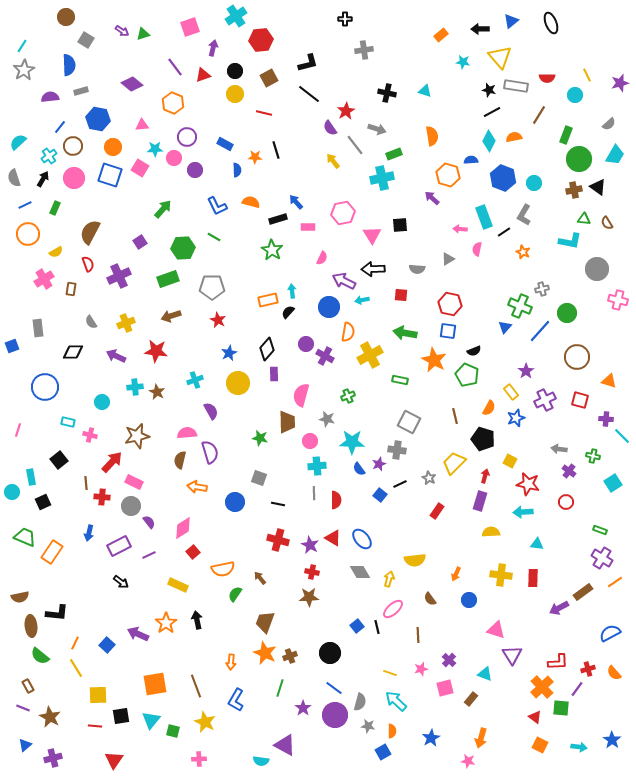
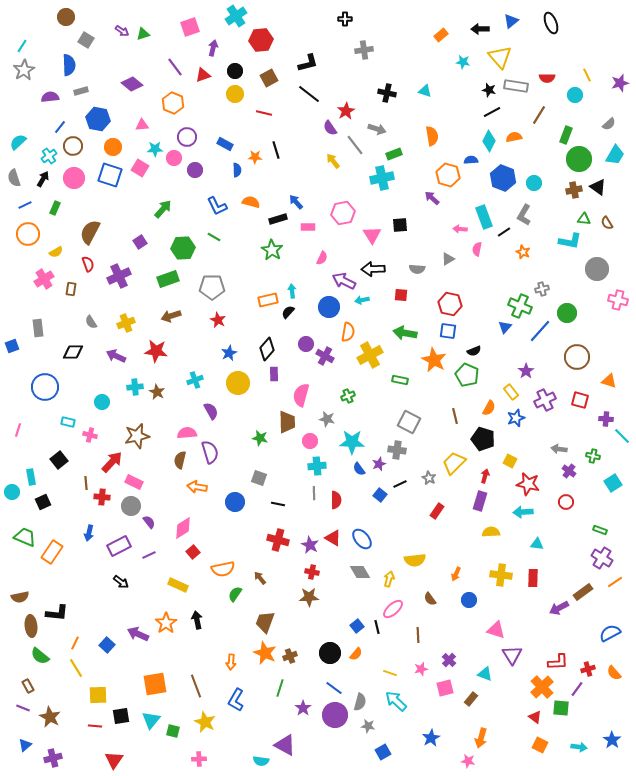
orange semicircle at (392, 731): moved 36 px left, 77 px up; rotated 40 degrees clockwise
